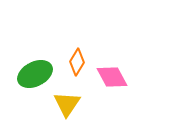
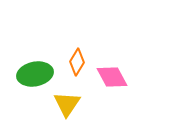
green ellipse: rotated 16 degrees clockwise
